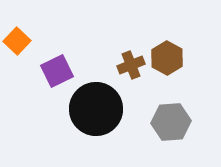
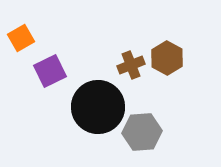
orange square: moved 4 px right, 3 px up; rotated 16 degrees clockwise
purple square: moved 7 px left
black circle: moved 2 px right, 2 px up
gray hexagon: moved 29 px left, 10 px down
